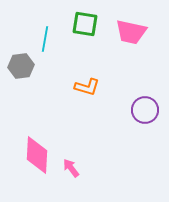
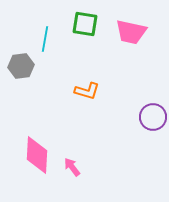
orange L-shape: moved 4 px down
purple circle: moved 8 px right, 7 px down
pink arrow: moved 1 px right, 1 px up
